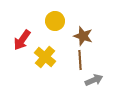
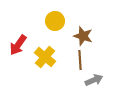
red arrow: moved 4 px left, 5 px down
